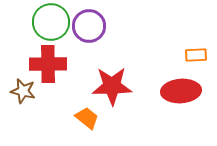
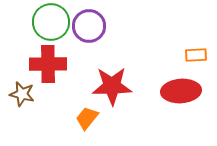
brown star: moved 1 px left, 3 px down
orange trapezoid: rotated 90 degrees counterclockwise
